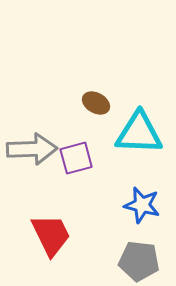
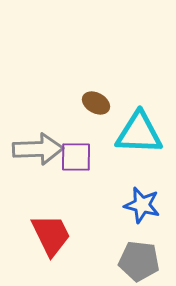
gray arrow: moved 6 px right
purple square: moved 1 px up; rotated 16 degrees clockwise
